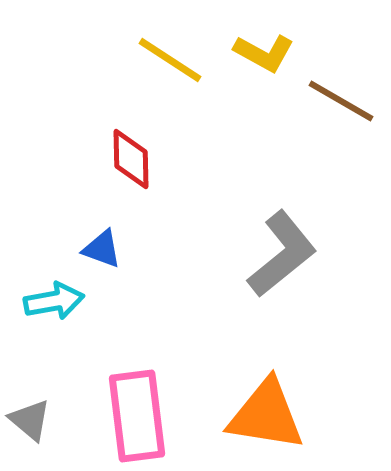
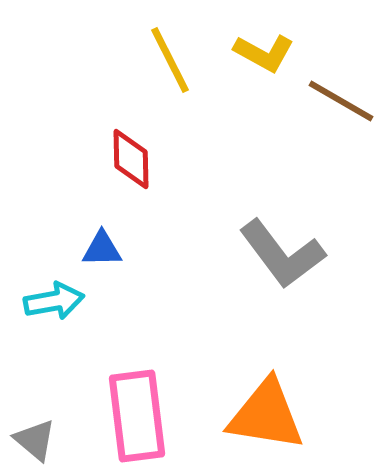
yellow line: rotated 30 degrees clockwise
blue triangle: rotated 21 degrees counterclockwise
gray L-shape: rotated 92 degrees clockwise
gray triangle: moved 5 px right, 20 px down
